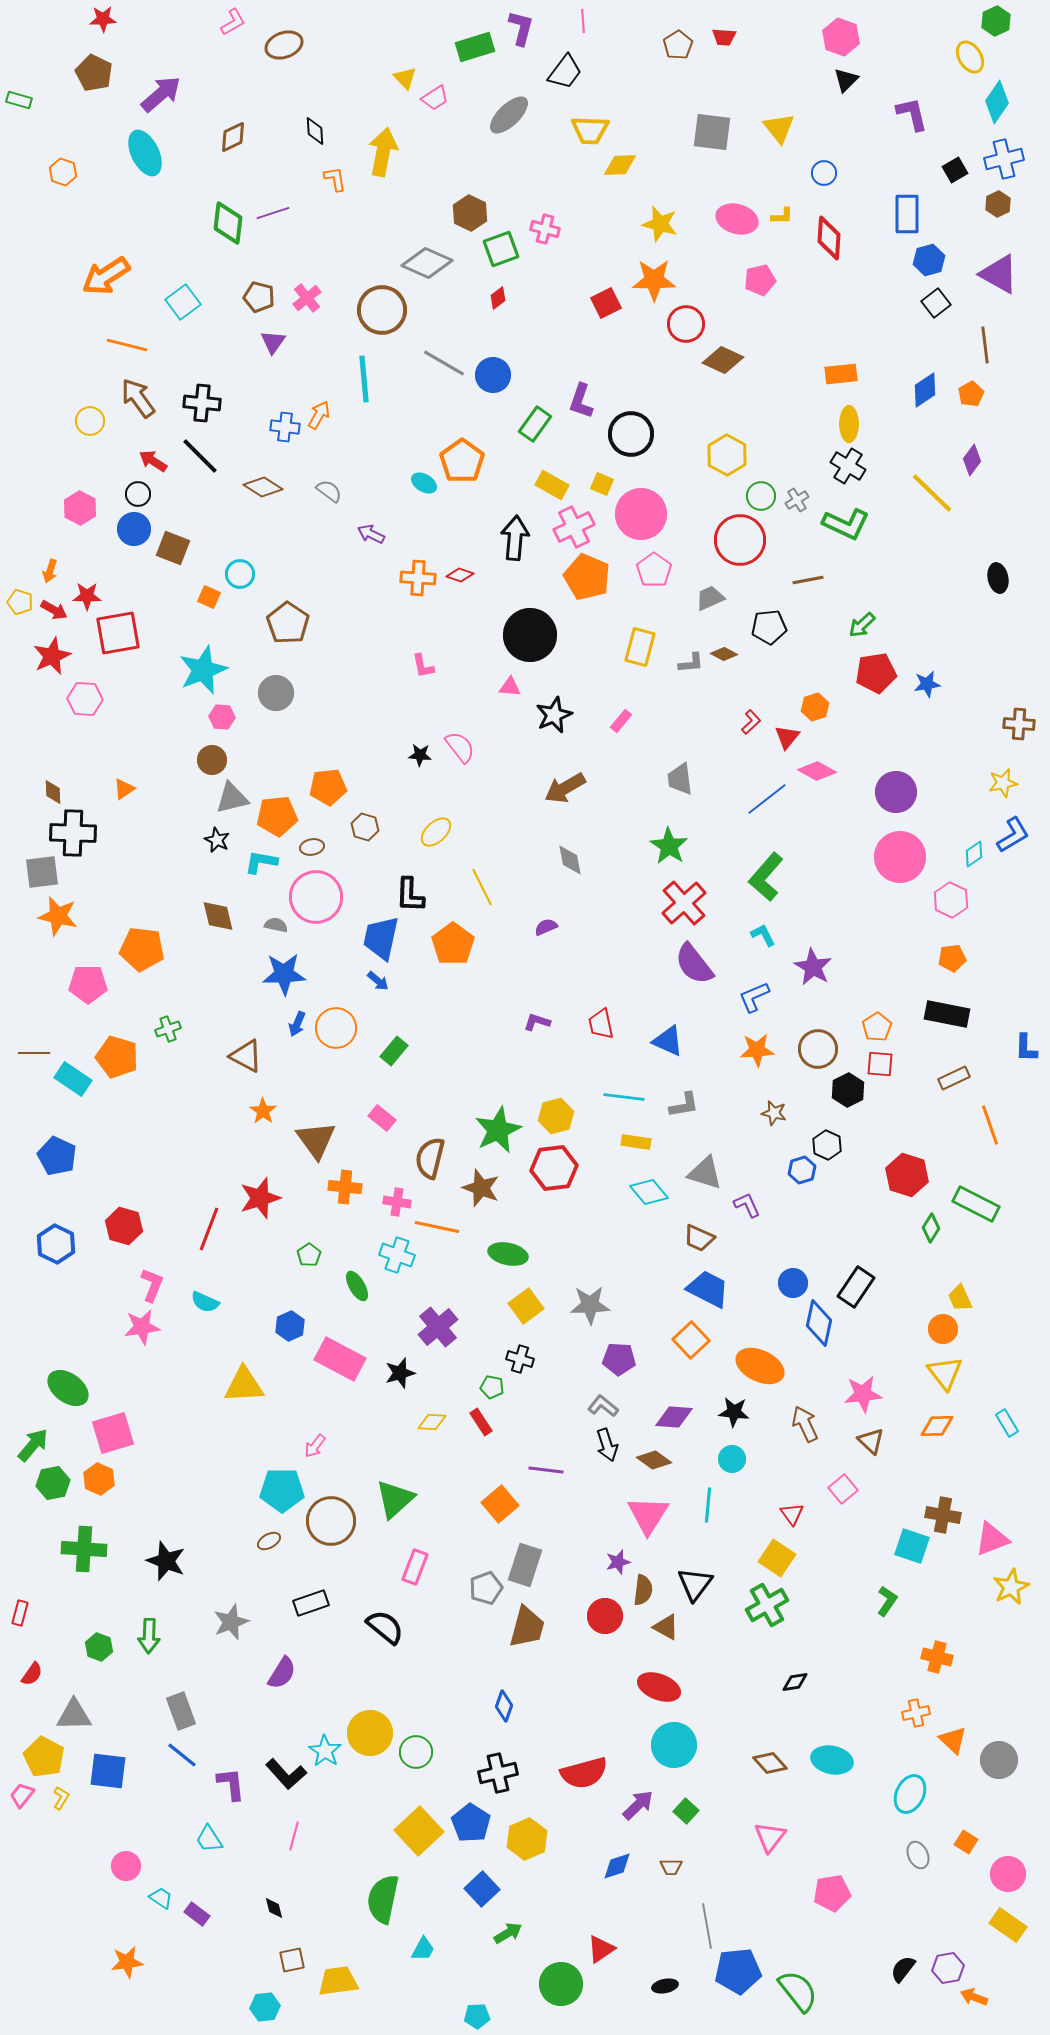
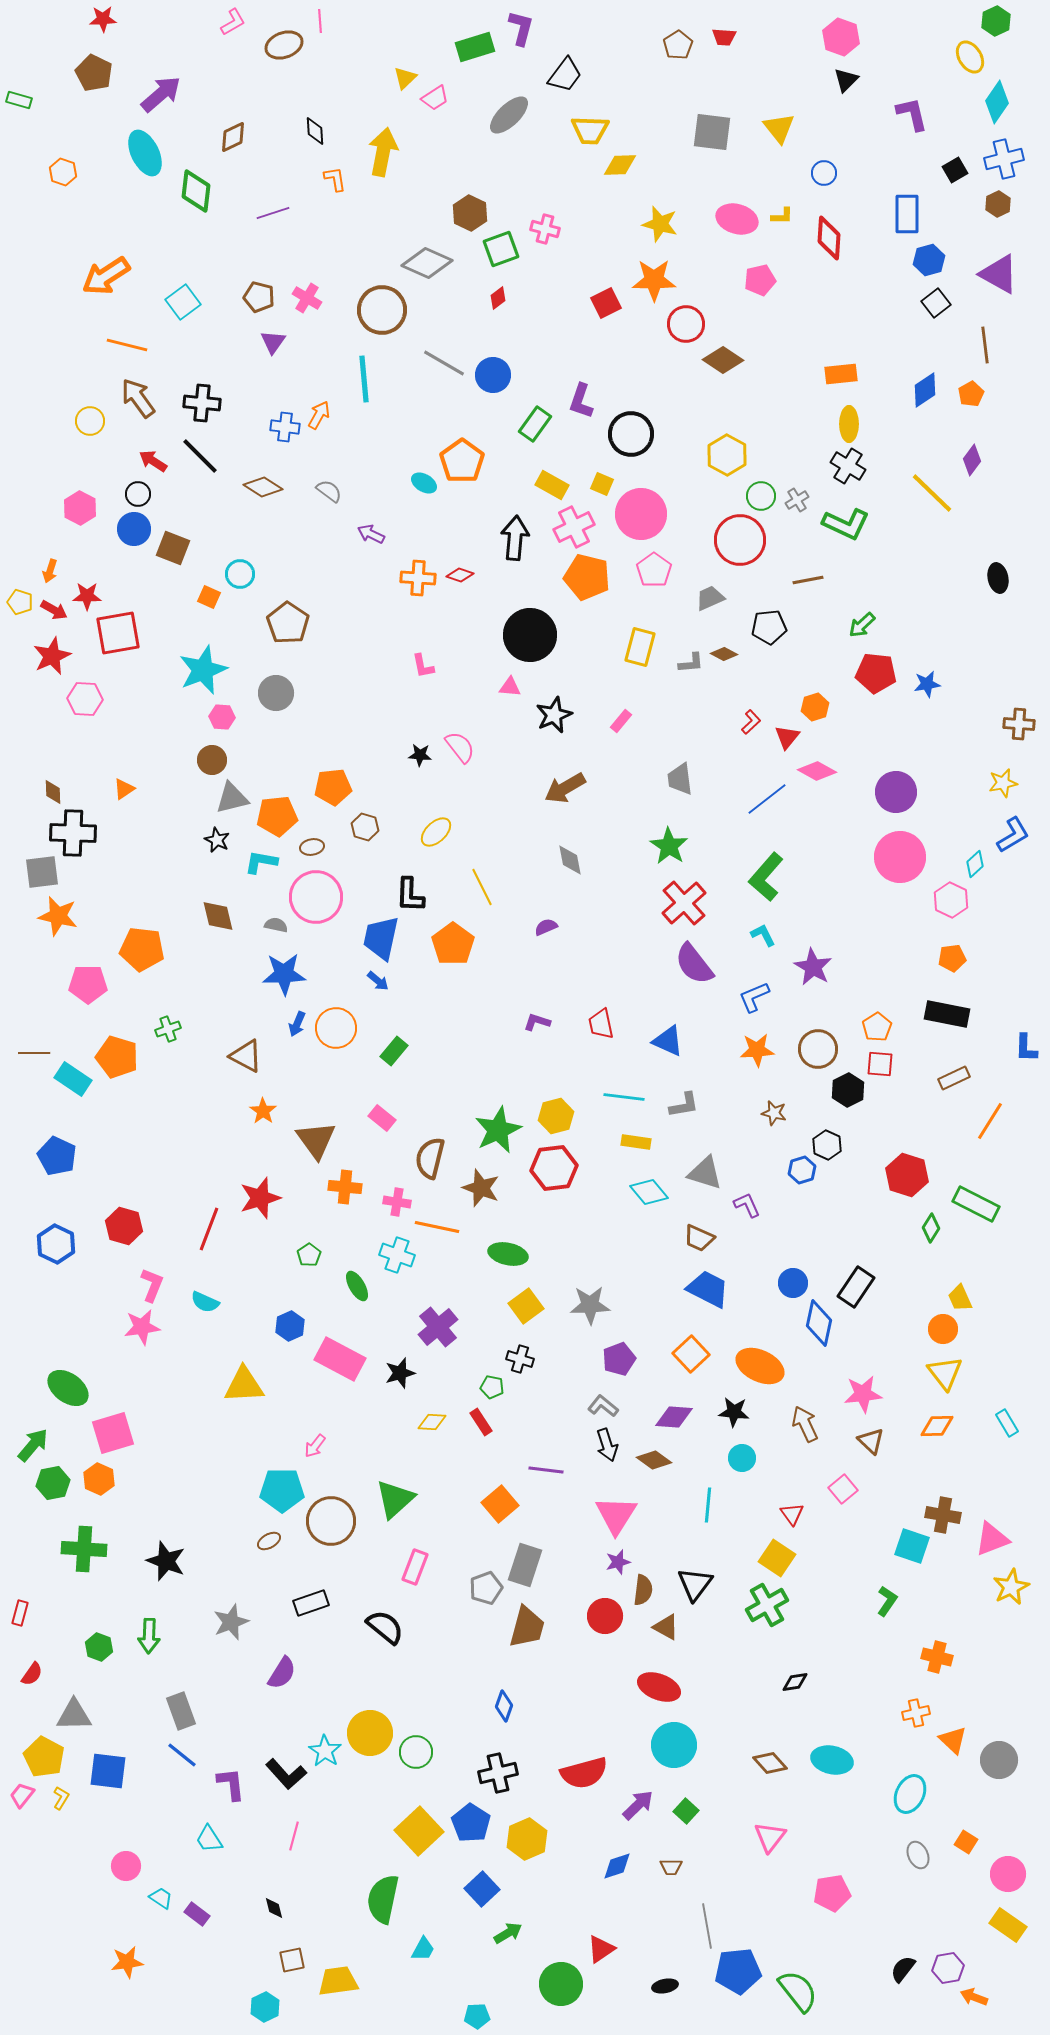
pink line at (583, 21): moved 263 px left
black trapezoid at (565, 72): moved 3 px down
yellow triangle at (405, 78): rotated 30 degrees clockwise
green diamond at (228, 223): moved 32 px left, 32 px up
pink cross at (307, 298): rotated 20 degrees counterclockwise
brown diamond at (723, 360): rotated 9 degrees clockwise
orange pentagon at (587, 577): rotated 9 degrees counterclockwise
red pentagon at (876, 673): rotated 15 degrees clockwise
orange pentagon at (328, 787): moved 5 px right
cyan diamond at (974, 854): moved 1 px right, 10 px down; rotated 8 degrees counterclockwise
orange line at (990, 1125): moved 4 px up; rotated 51 degrees clockwise
orange square at (691, 1340): moved 14 px down
purple pentagon at (619, 1359): rotated 24 degrees counterclockwise
cyan circle at (732, 1459): moved 10 px right, 1 px up
pink triangle at (648, 1515): moved 32 px left
cyan hexagon at (265, 2007): rotated 20 degrees counterclockwise
